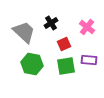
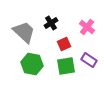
purple rectangle: rotated 28 degrees clockwise
